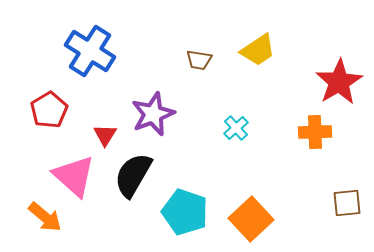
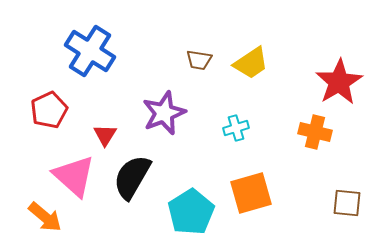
yellow trapezoid: moved 7 px left, 13 px down
red pentagon: rotated 6 degrees clockwise
purple star: moved 11 px right, 1 px up
cyan cross: rotated 25 degrees clockwise
orange cross: rotated 16 degrees clockwise
black semicircle: moved 1 px left, 2 px down
brown square: rotated 12 degrees clockwise
cyan pentagon: moved 6 px right; rotated 21 degrees clockwise
orange square: moved 26 px up; rotated 27 degrees clockwise
